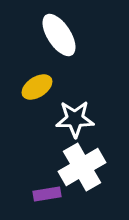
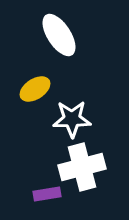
yellow ellipse: moved 2 px left, 2 px down
white star: moved 3 px left
white cross: rotated 15 degrees clockwise
